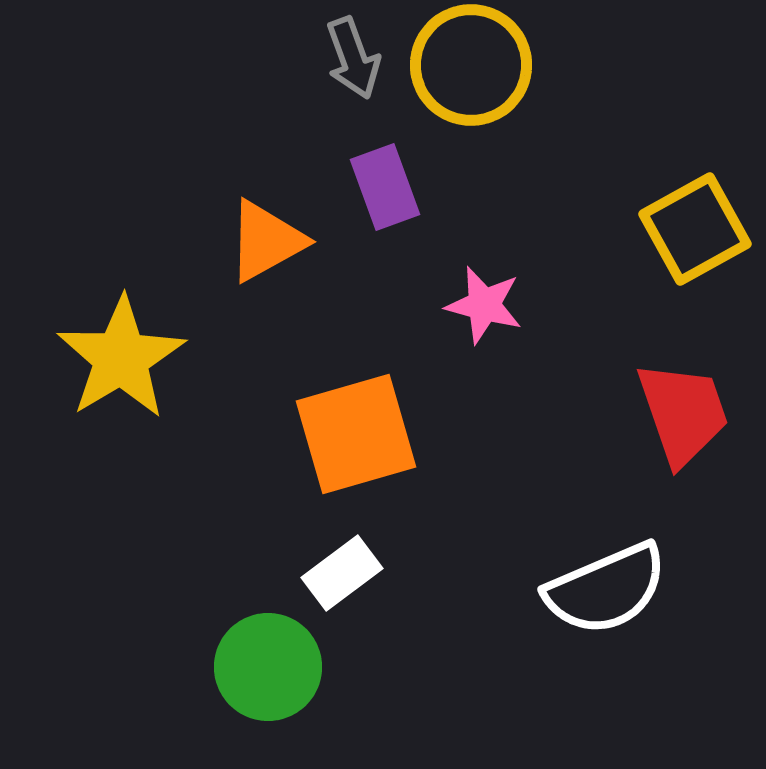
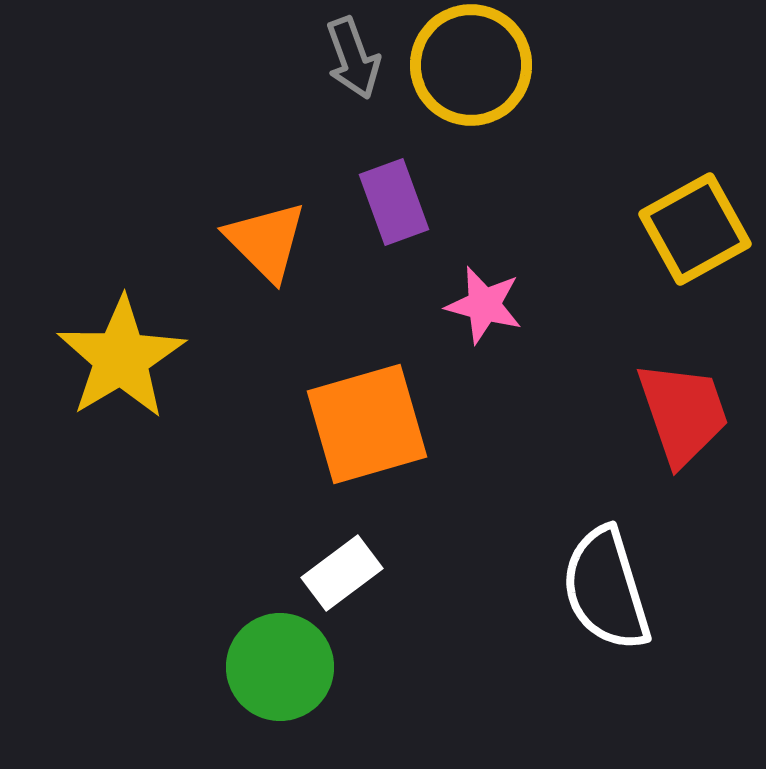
purple rectangle: moved 9 px right, 15 px down
orange triangle: rotated 46 degrees counterclockwise
orange square: moved 11 px right, 10 px up
white semicircle: rotated 96 degrees clockwise
green circle: moved 12 px right
